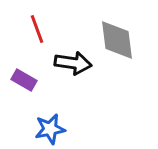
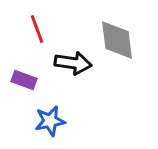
purple rectangle: rotated 10 degrees counterclockwise
blue star: moved 8 px up
